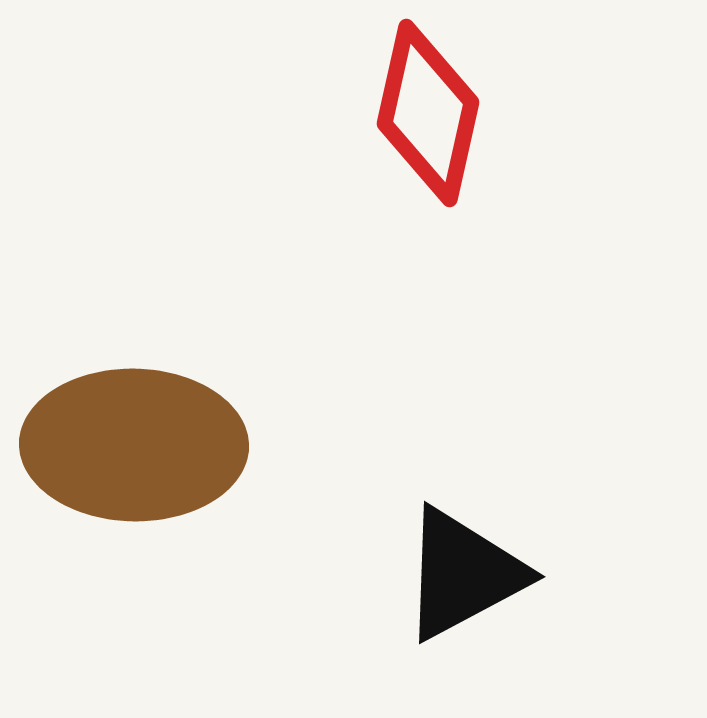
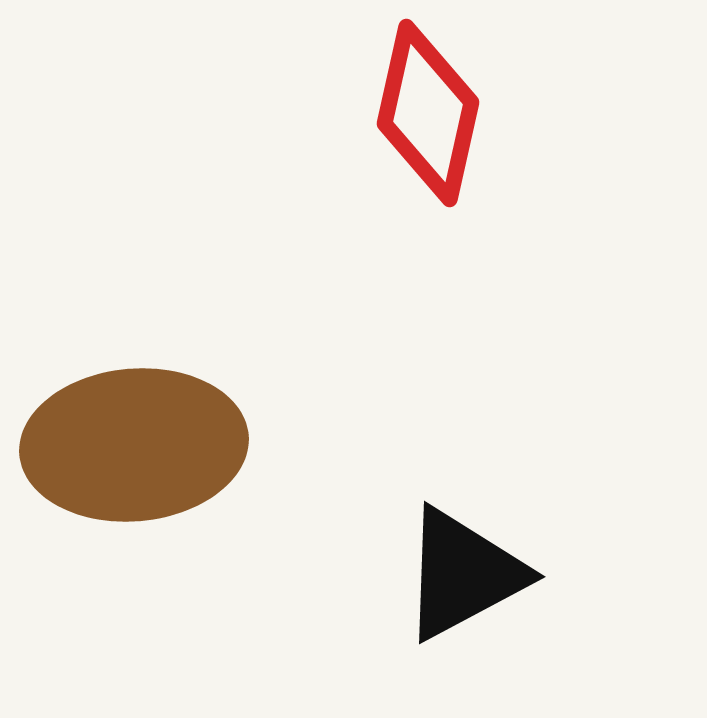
brown ellipse: rotated 6 degrees counterclockwise
